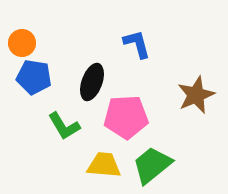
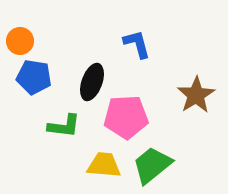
orange circle: moved 2 px left, 2 px up
brown star: rotated 9 degrees counterclockwise
green L-shape: rotated 52 degrees counterclockwise
